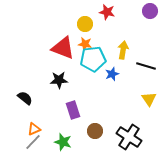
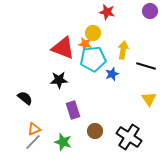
yellow circle: moved 8 px right, 9 px down
